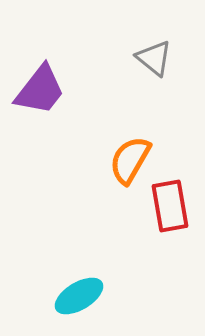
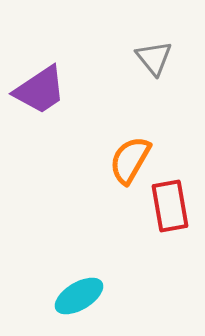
gray triangle: rotated 12 degrees clockwise
purple trapezoid: rotated 18 degrees clockwise
